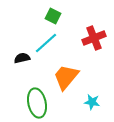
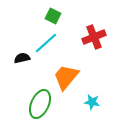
red cross: moved 1 px up
green ellipse: moved 3 px right, 1 px down; rotated 36 degrees clockwise
